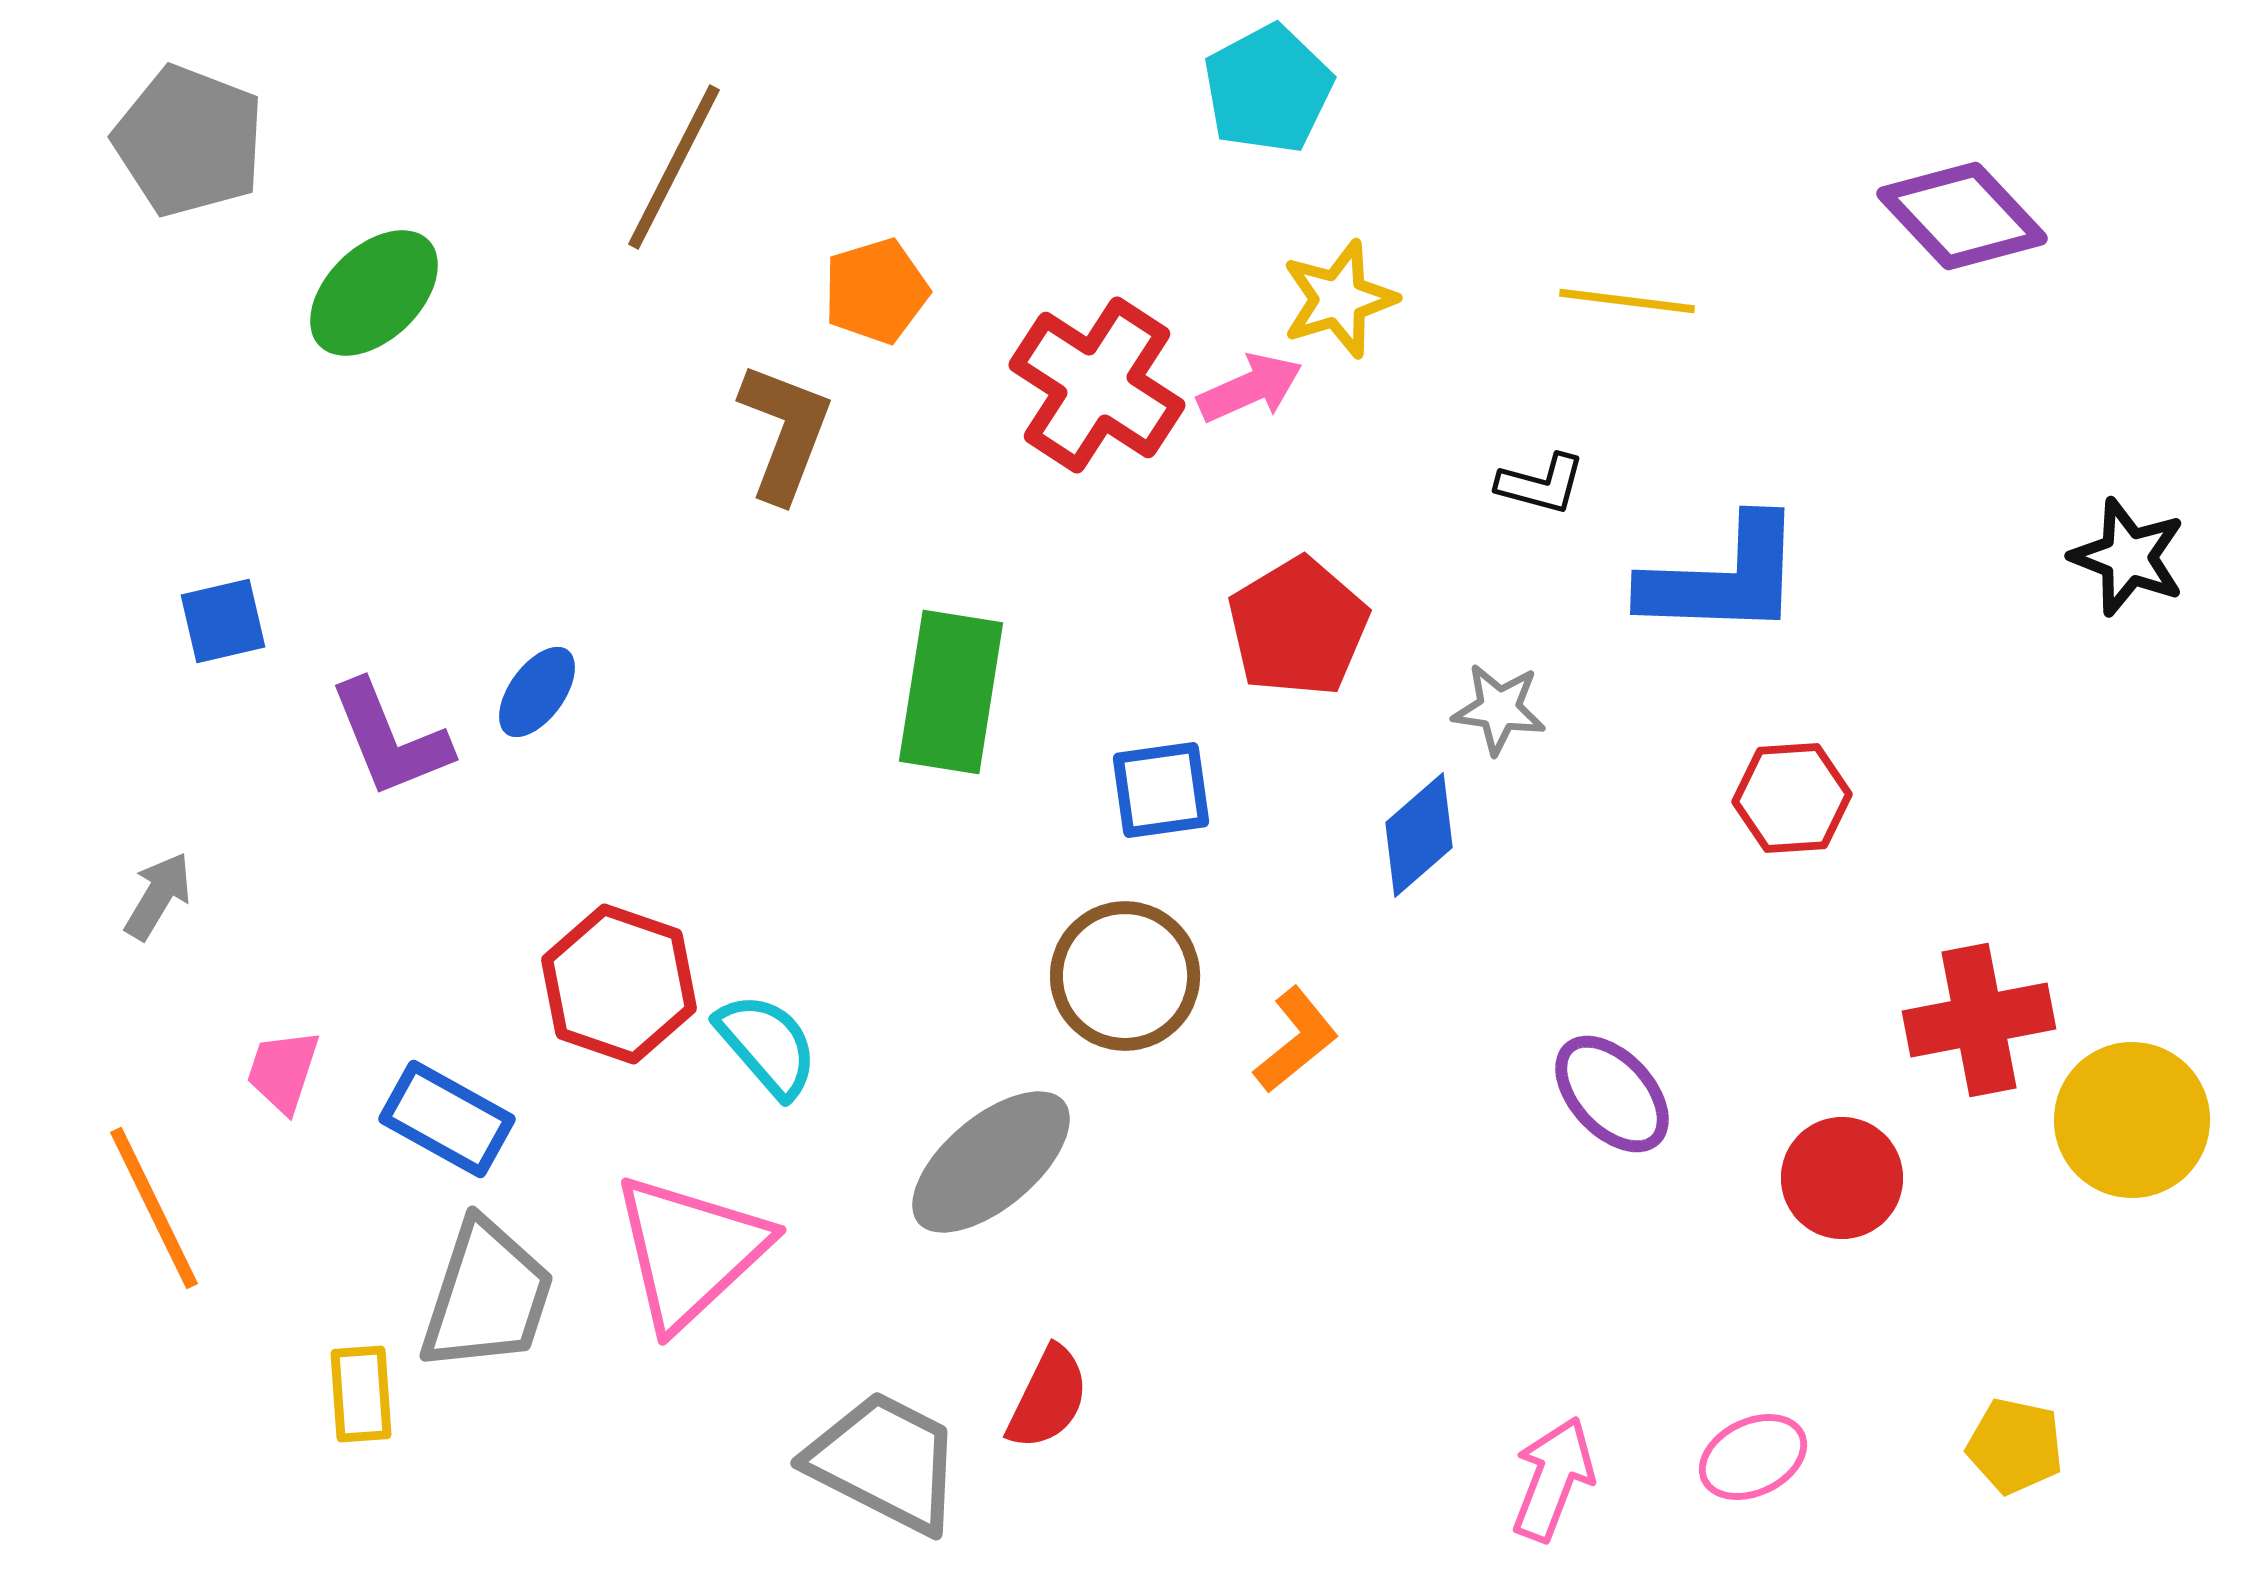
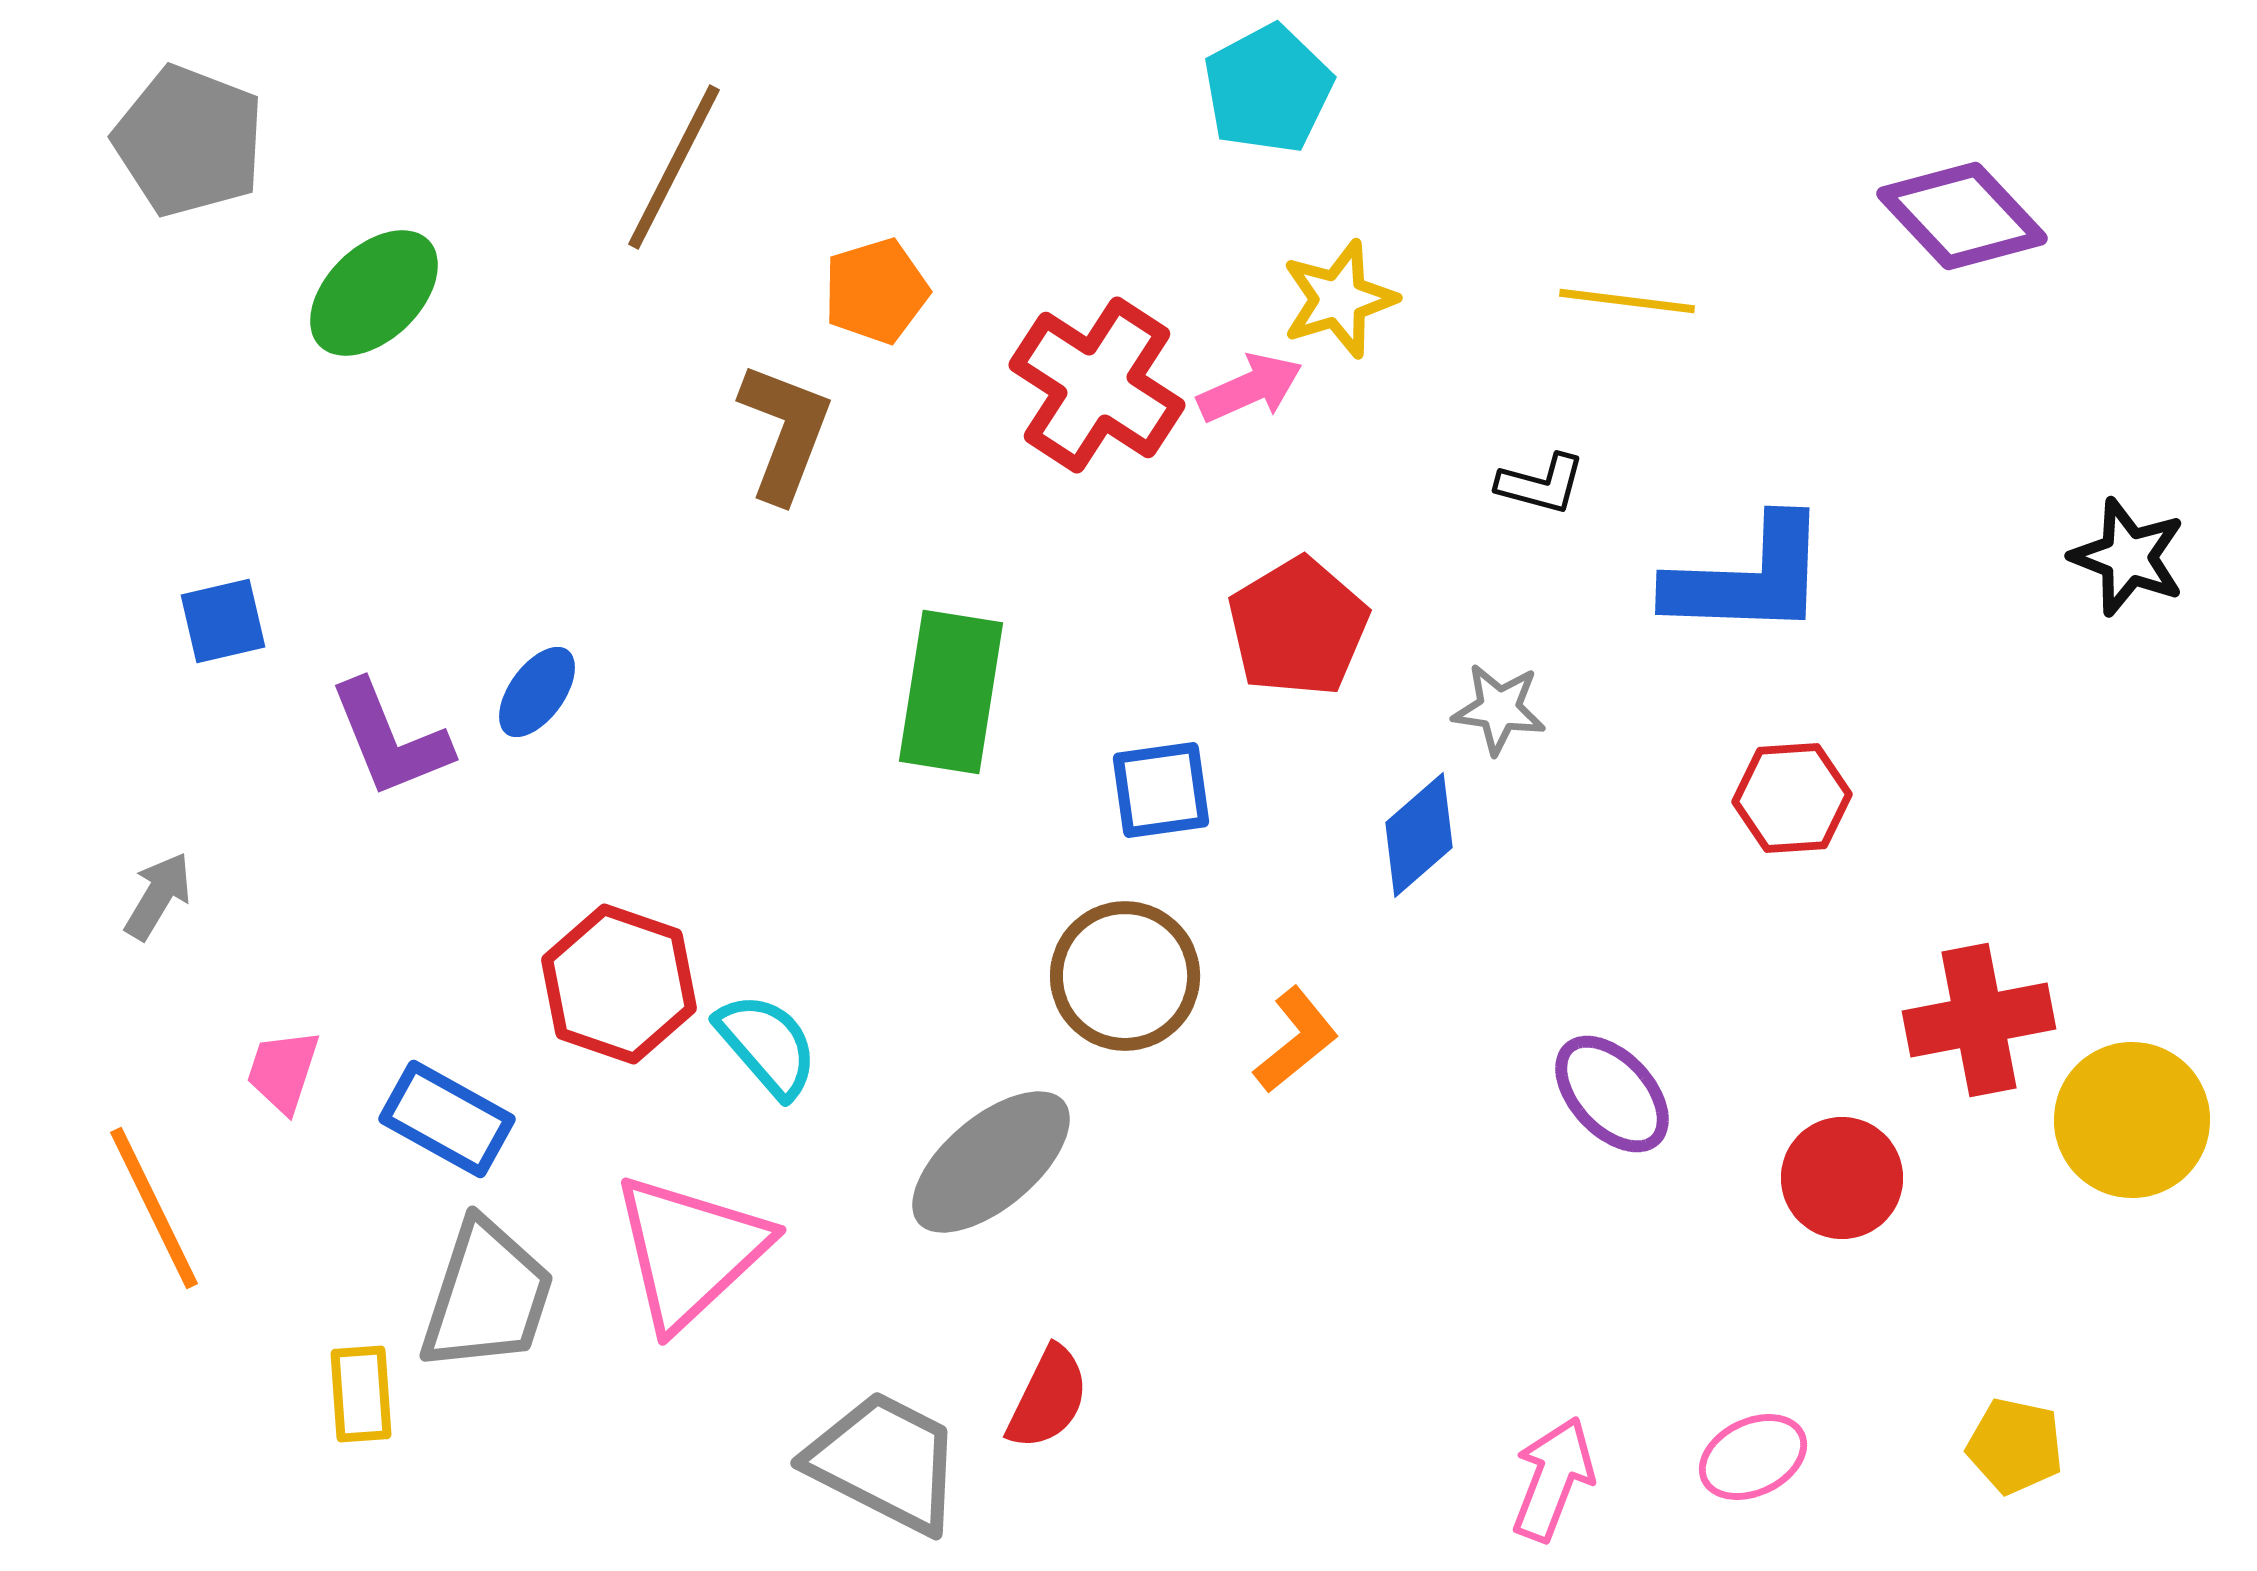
blue L-shape at (1723, 578): moved 25 px right
